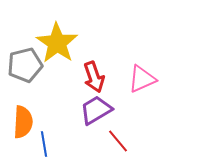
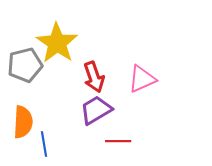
red line: rotated 50 degrees counterclockwise
